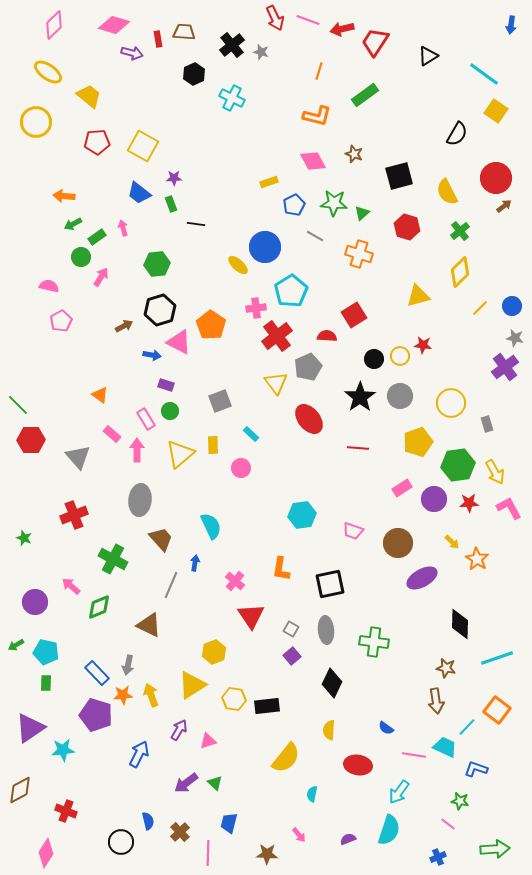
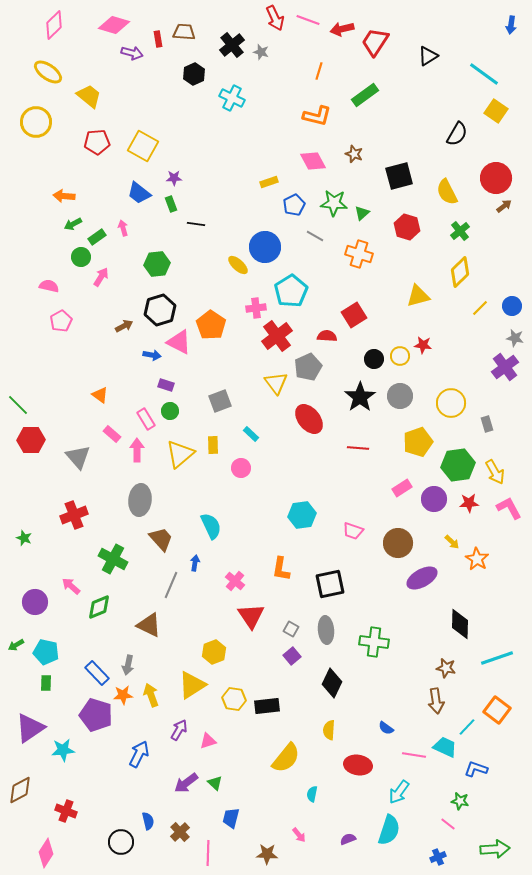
blue trapezoid at (229, 823): moved 2 px right, 5 px up
